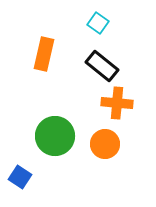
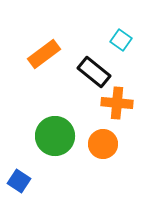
cyan square: moved 23 px right, 17 px down
orange rectangle: rotated 40 degrees clockwise
black rectangle: moved 8 px left, 6 px down
orange circle: moved 2 px left
blue square: moved 1 px left, 4 px down
